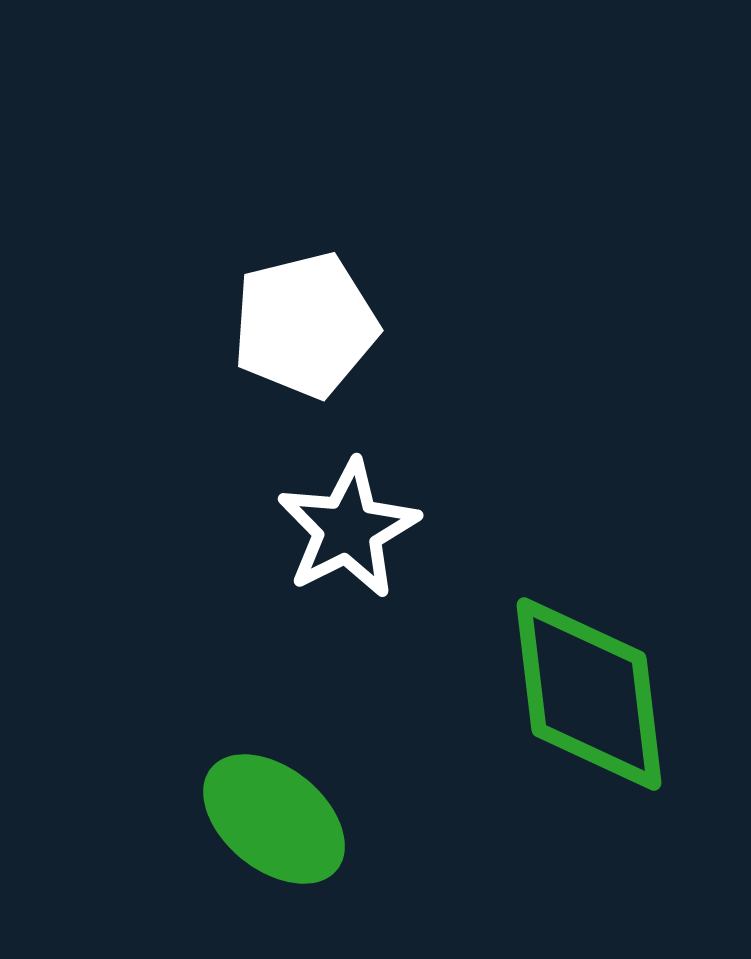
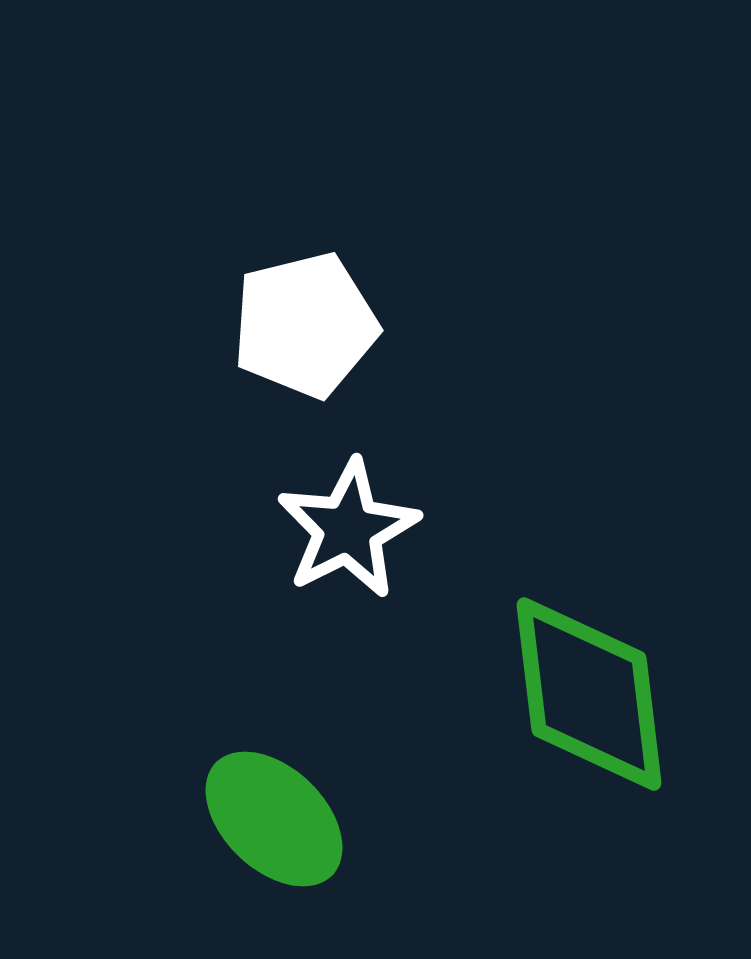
green ellipse: rotated 5 degrees clockwise
